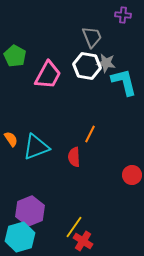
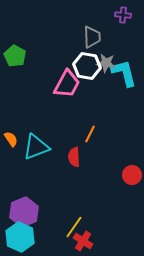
gray trapezoid: rotated 20 degrees clockwise
pink trapezoid: moved 19 px right, 9 px down
cyan L-shape: moved 9 px up
purple hexagon: moved 6 px left, 1 px down
cyan hexagon: rotated 20 degrees counterclockwise
